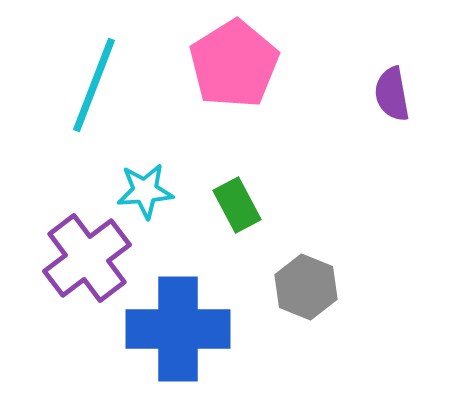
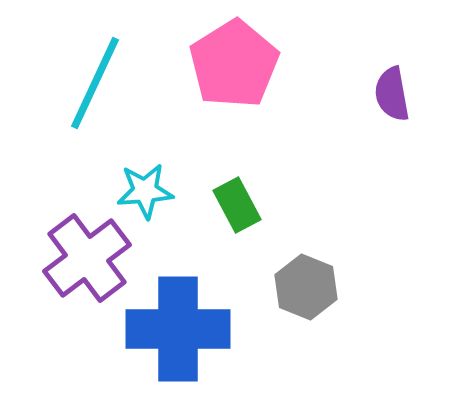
cyan line: moved 1 px right, 2 px up; rotated 4 degrees clockwise
